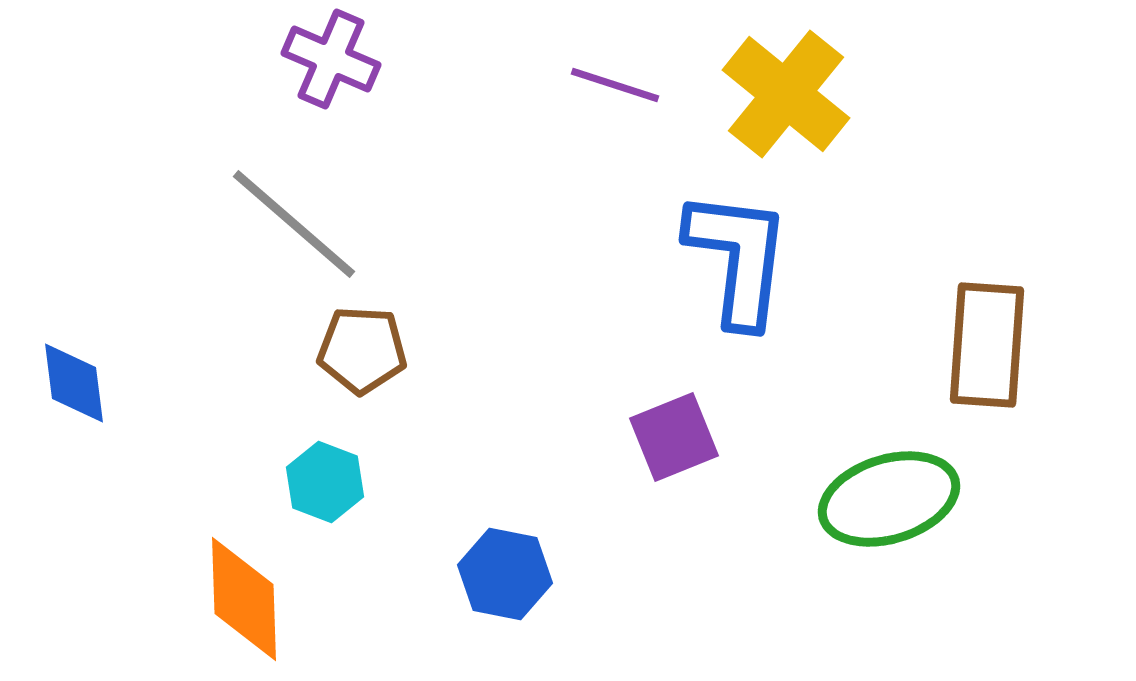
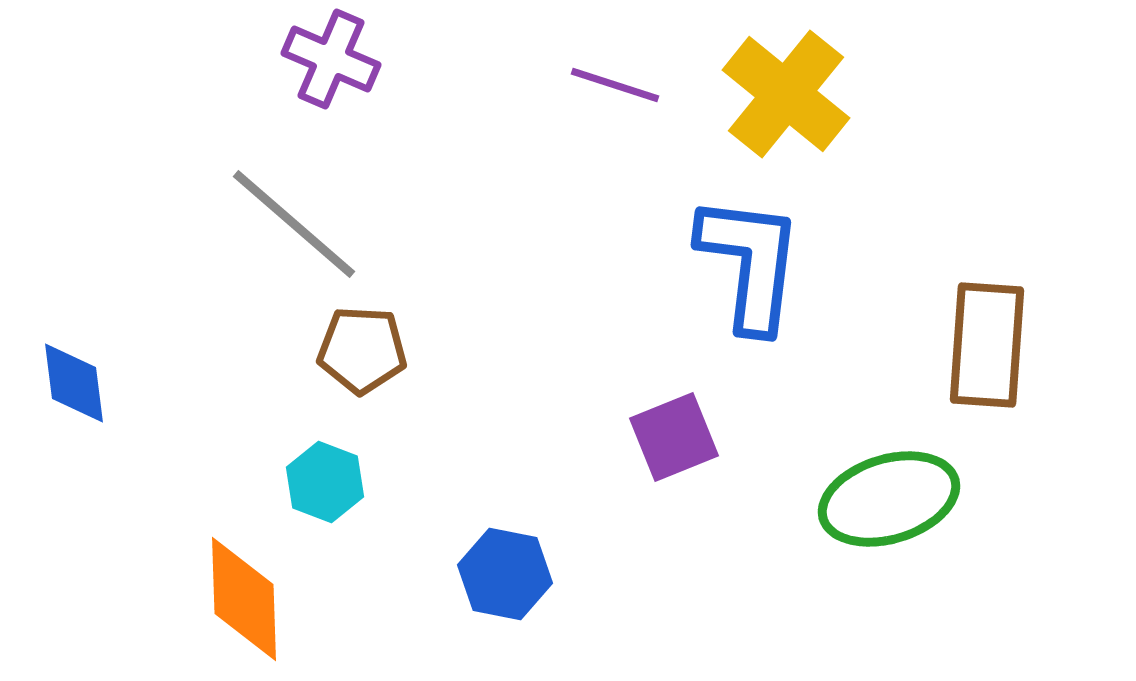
blue L-shape: moved 12 px right, 5 px down
